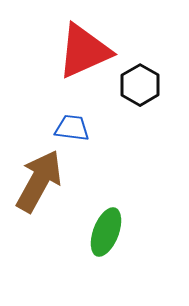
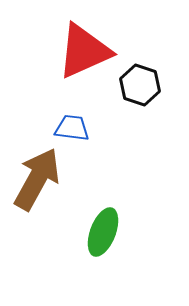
black hexagon: rotated 12 degrees counterclockwise
brown arrow: moved 2 px left, 2 px up
green ellipse: moved 3 px left
